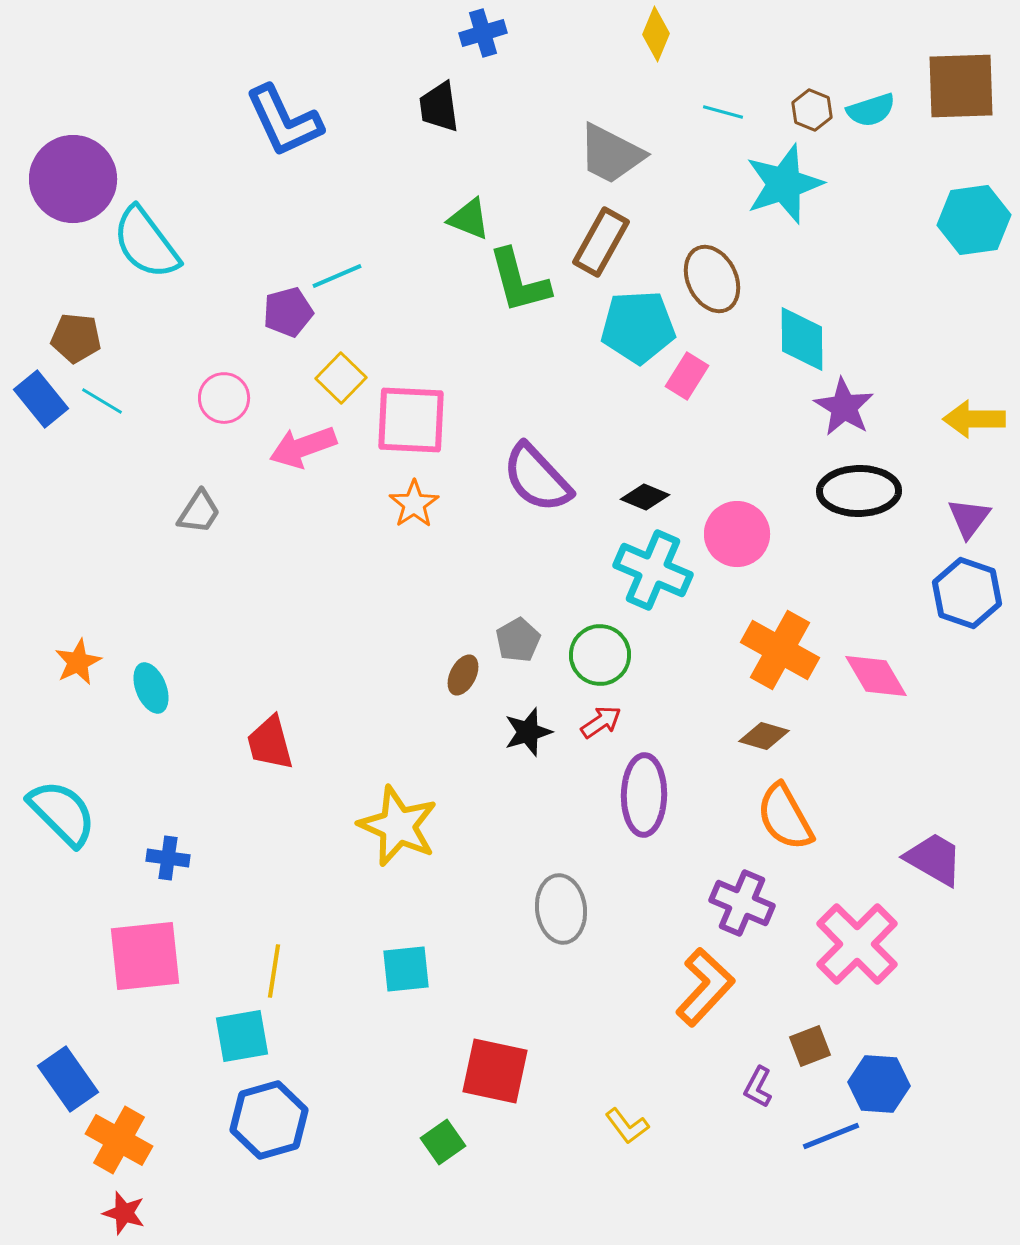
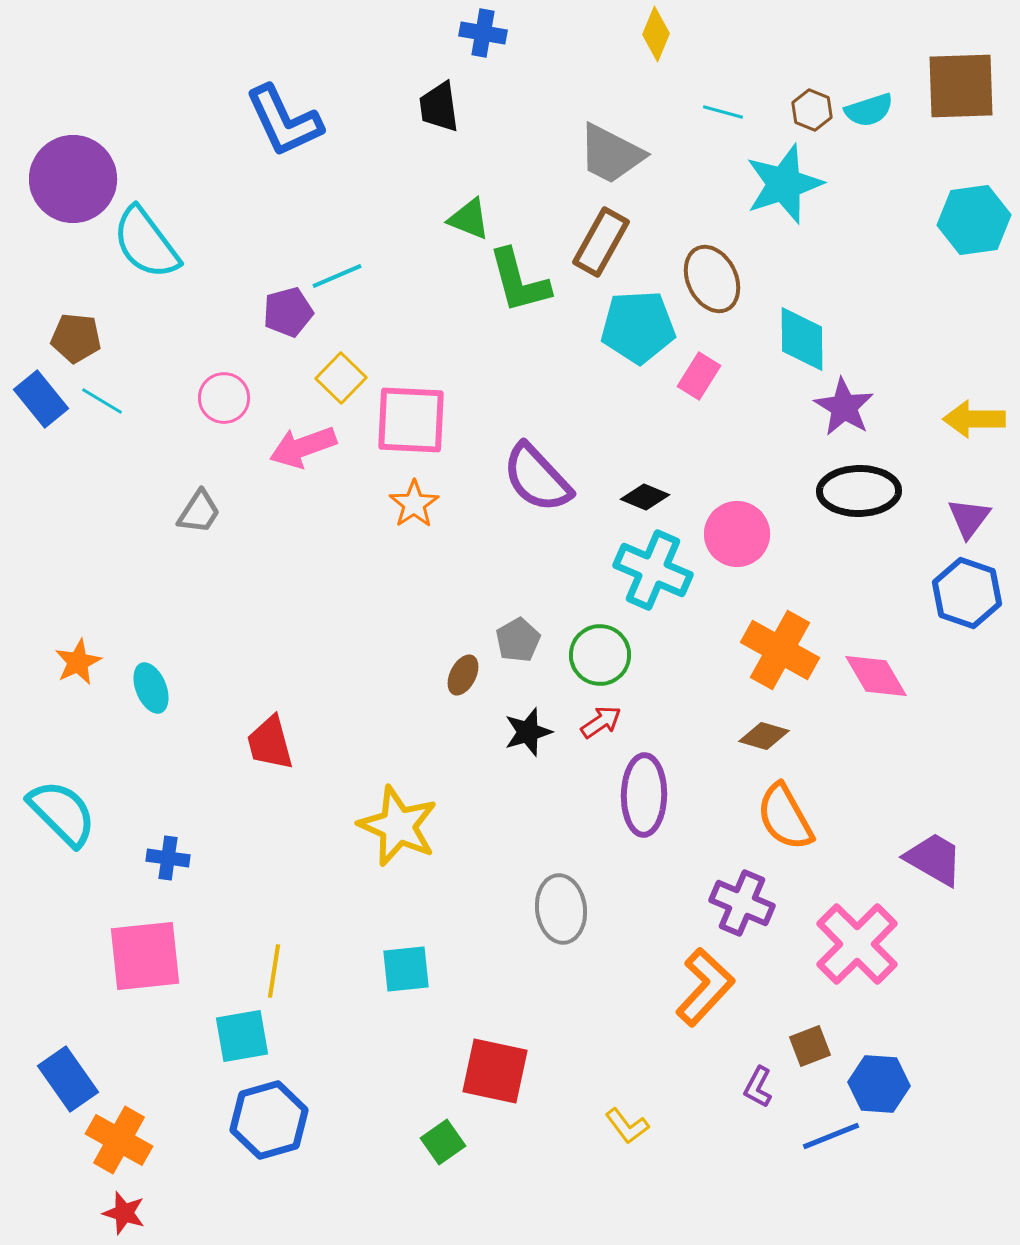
blue cross at (483, 33): rotated 27 degrees clockwise
cyan semicircle at (871, 110): moved 2 px left
pink rectangle at (687, 376): moved 12 px right
